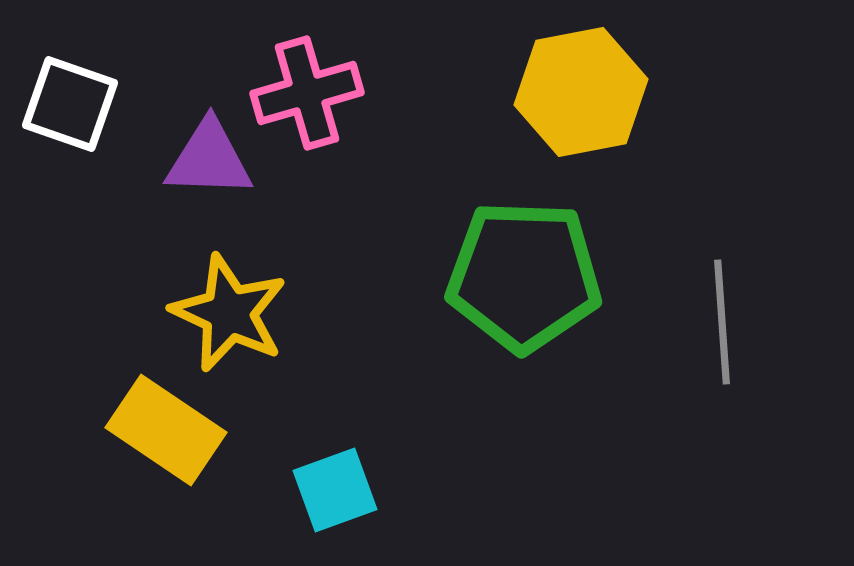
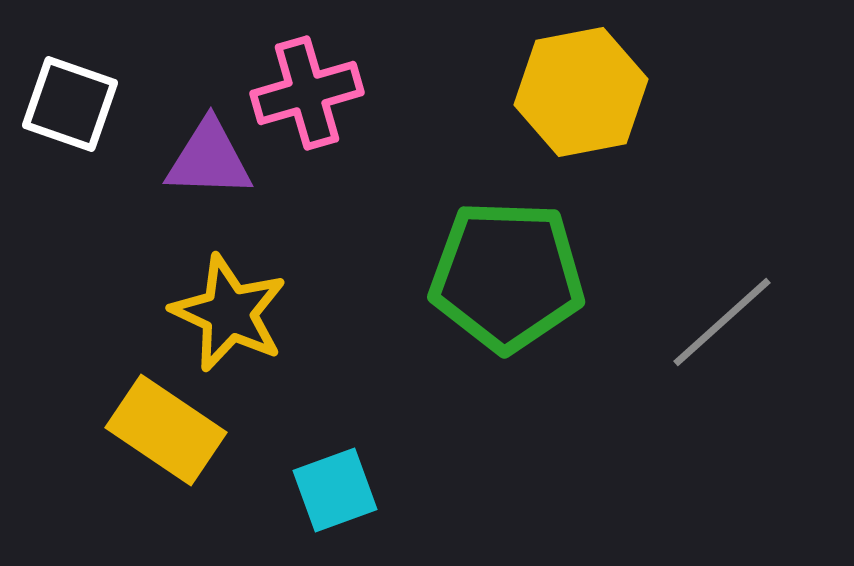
green pentagon: moved 17 px left
gray line: rotated 52 degrees clockwise
